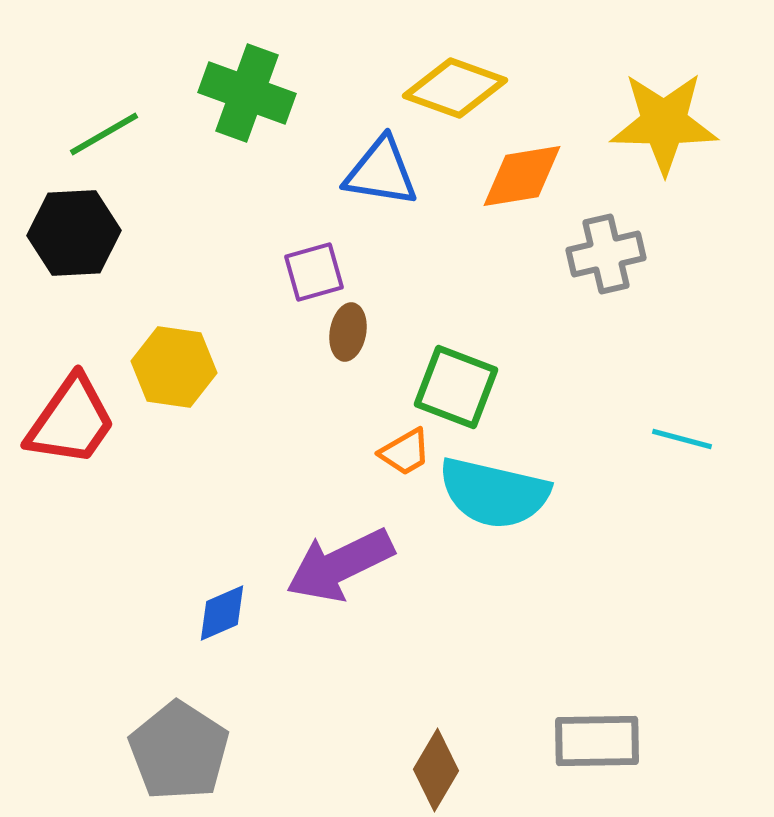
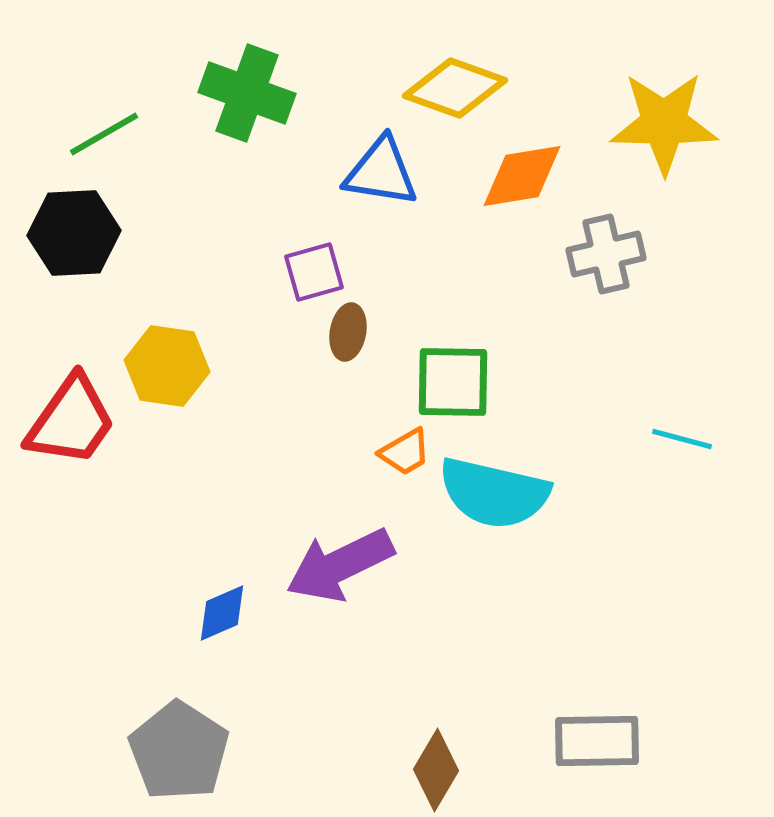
yellow hexagon: moved 7 px left, 1 px up
green square: moved 3 px left, 5 px up; rotated 20 degrees counterclockwise
